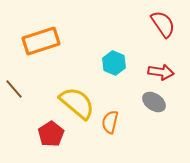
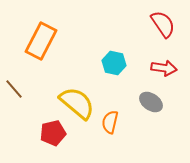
orange rectangle: rotated 45 degrees counterclockwise
cyan hexagon: rotated 10 degrees counterclockwise
red arrow: moved 3 px right, 4 px up
gray ellipse: moved 3 px left
red pentagon: moved 2 px right, 1 px up; rotated 20 degrees clockwise
